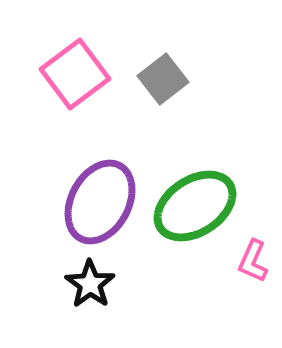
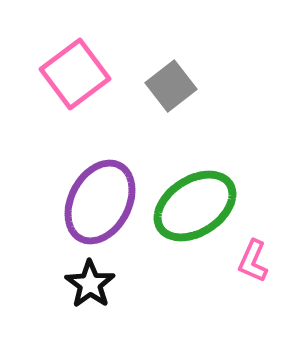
gray square: moved 8 px right, 7 px down
